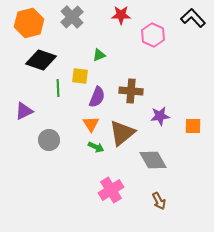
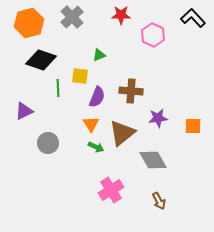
purple star: moved 2 px left, 2 px down
gray circle: moved 1 px left, 3 px down
